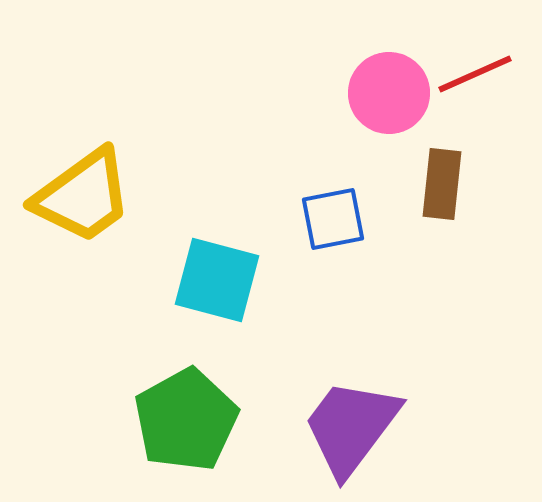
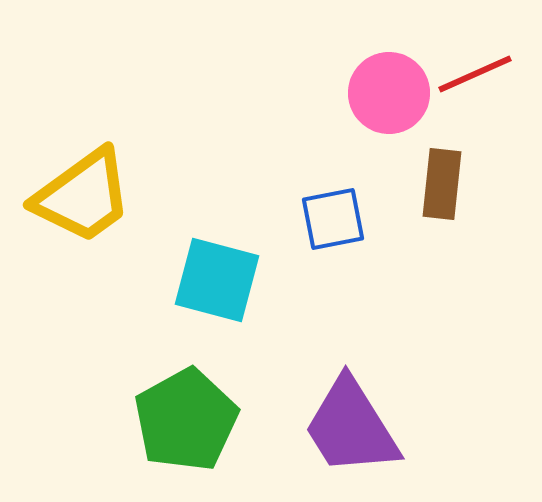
purple trapezoid: rotated 69 degrees counterclockwise
